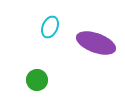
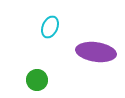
purple ellipse: moved 9 px down; rotated 12 degrees counterclockwise
